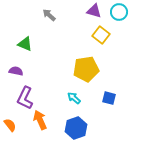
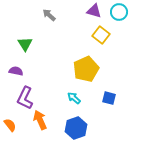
green triangle: rotated 35 degrees clockwise
yellow pentagon: rotated 15 degrees counterclockwise
